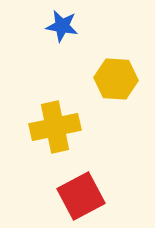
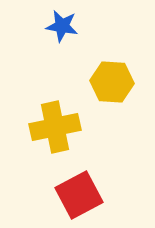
yellow hexagon: moved 4 px left, 3 px down
red square: moved 2 px left, 1 px up
